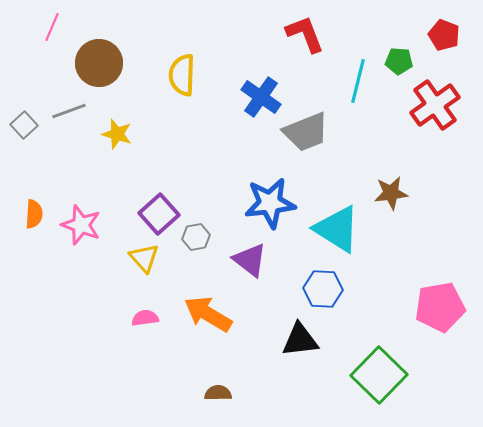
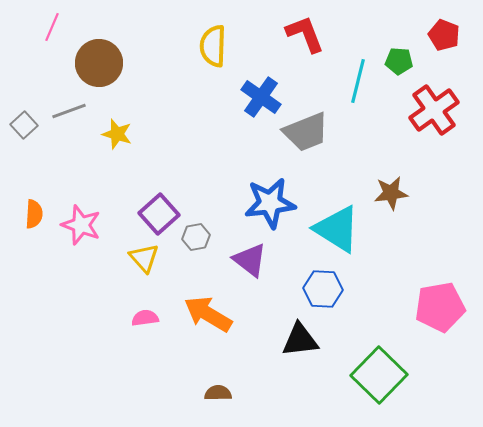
yellow semicircle: moved 31 px right, 29 px up
red cross: moved 1 px left, 5 px down
